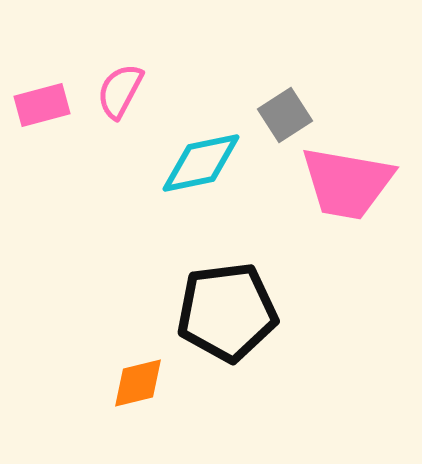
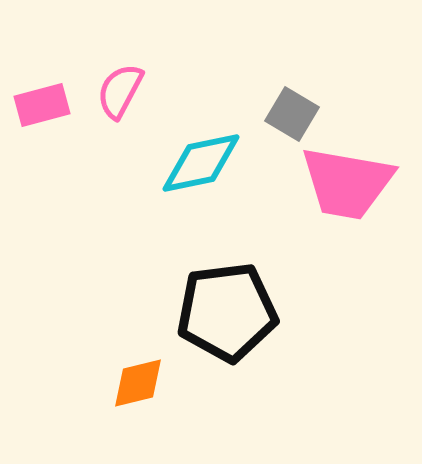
gray square: moved 7 px right, 1 px up; rotated 26 degrees counterclockwise
